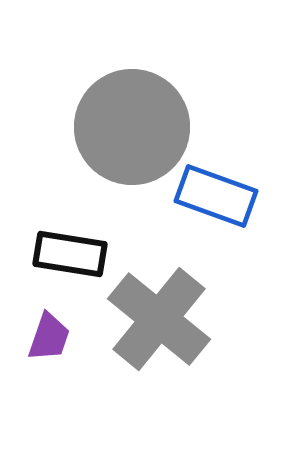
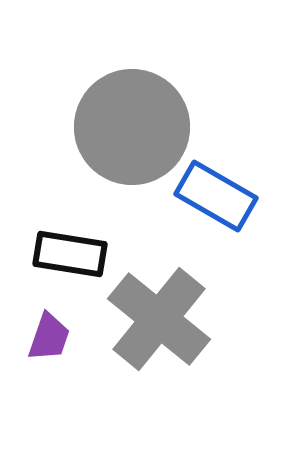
blue rectangle: rotated 10 degrees clockwise
